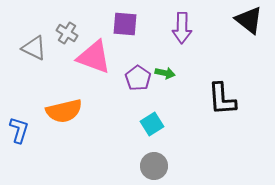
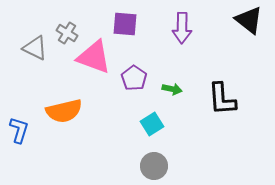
gray triangle: moved 1 px right
green arrow: moved 7 px right, 16 px down
purple pentagon: moved 4 px left
